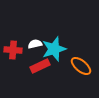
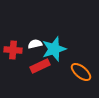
orange ellipse: moved 6 px down
